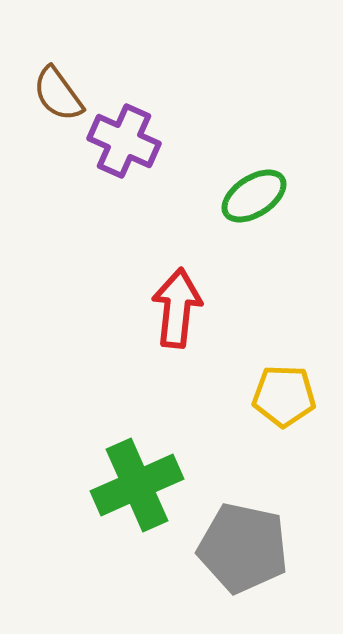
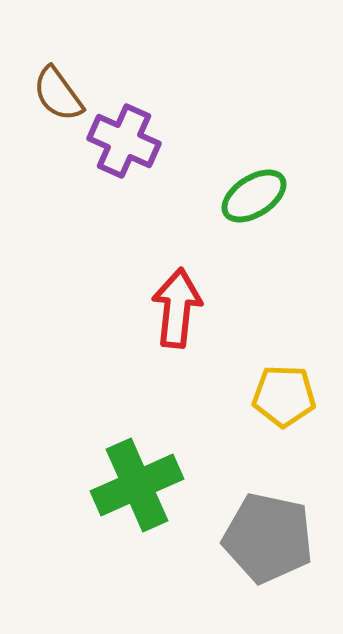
gray pentagon: moved 25 px right, 10 px up
